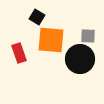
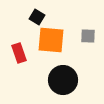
black circle: moved 17 px left, 21 px down
